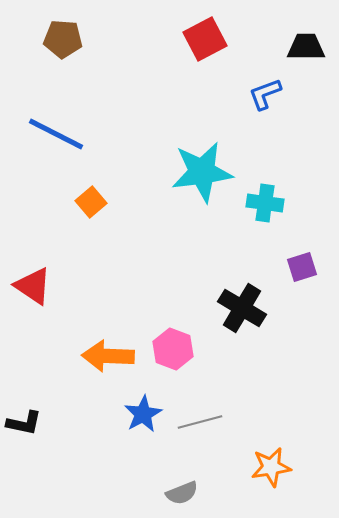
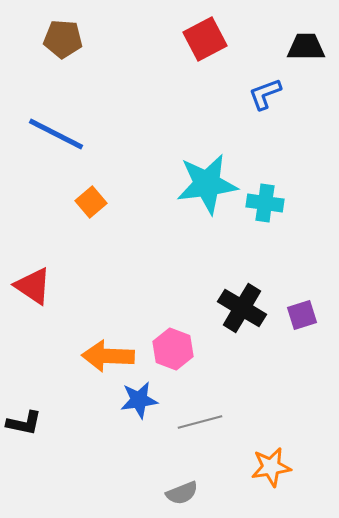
cyan star: moved 5 px right, 12 px down
purple square: moved 48 px down
blue star: moved 4 px left, 14 px up; rotated 21 degrees clockwise
